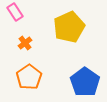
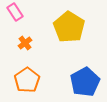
yellow pentagon: rotated 16 degrees counterclockwise
orange pentagon: moved 2 px left, 3 px down
blue pentagon: rotated 8 degrees clockwise
